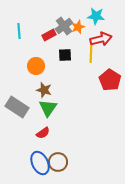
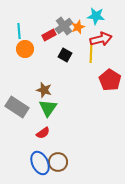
black square: rotated 32 degrees clockwise
orange circle: moved 11 px left, 17 px up
